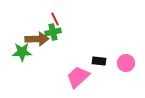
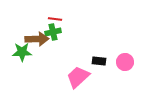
red line: rotated 56 degrees counterclockwise
pink circle: moved 1 px left, 1 px up
